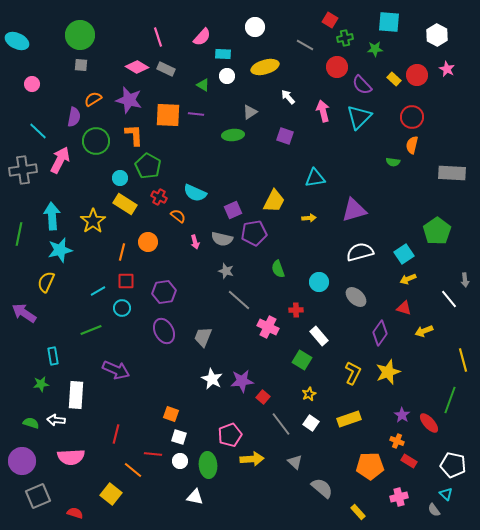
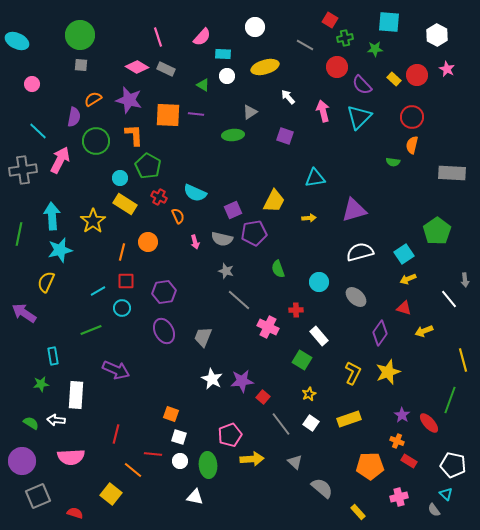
orange semicircle at (178, 216): rotated 28 degrees clockwise
green semicircle at (31, 423): rotated 14 degrees clockwise
